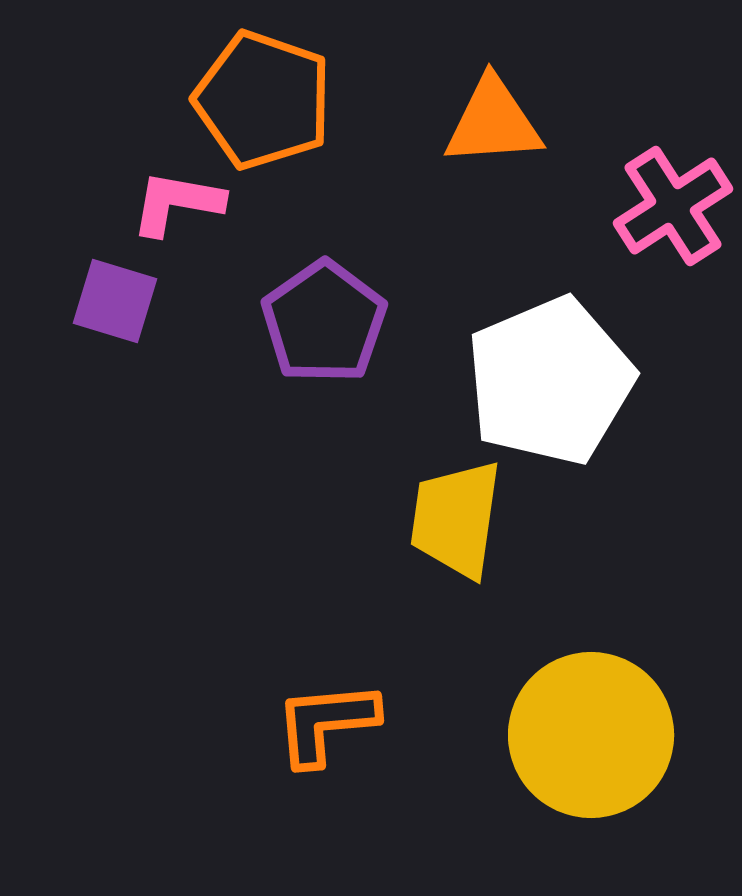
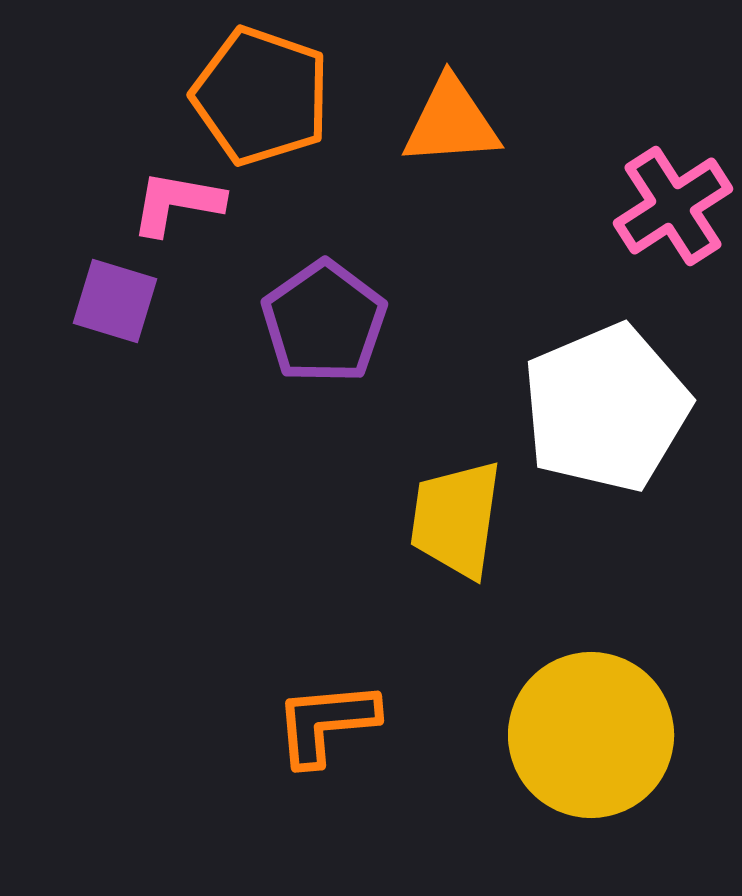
orange pentagon: moved 2 px left, 4 px up
orange triangle: moved 42 px left
white pentagon: moved 56 px right, 27 px down
